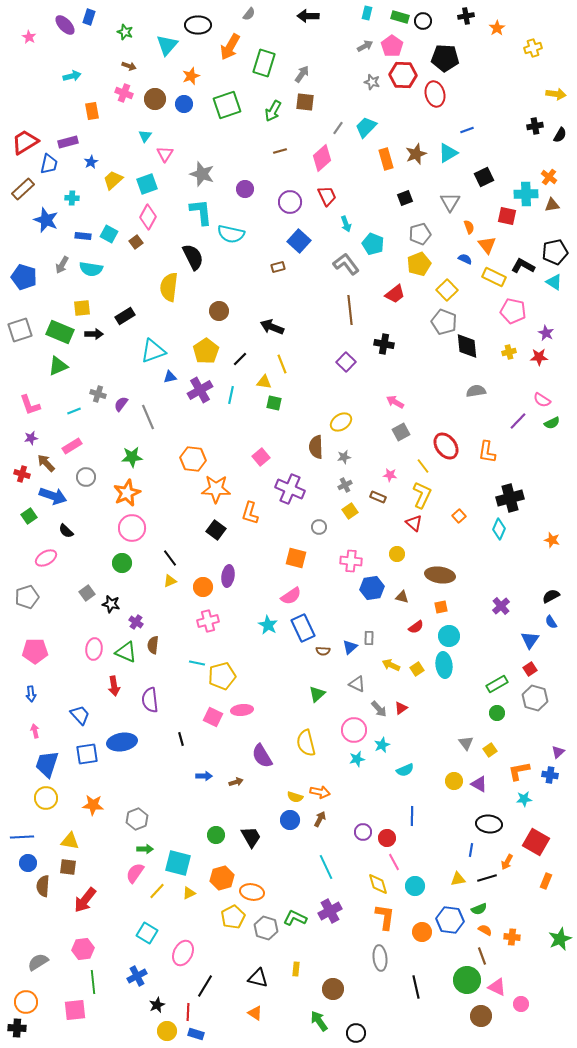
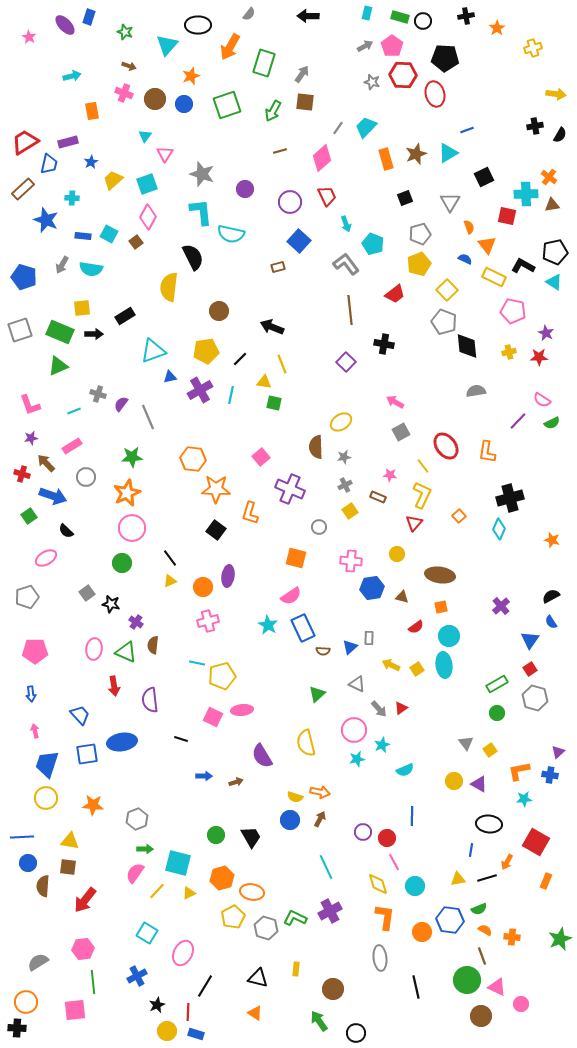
yellow pentagon at (206, 351): rotated 25 degrees clockwise
red triangle at (414, 523): rotated 30 degrees clockwise
black line at (181, 739): rotated 56 degrees counterclockwise
